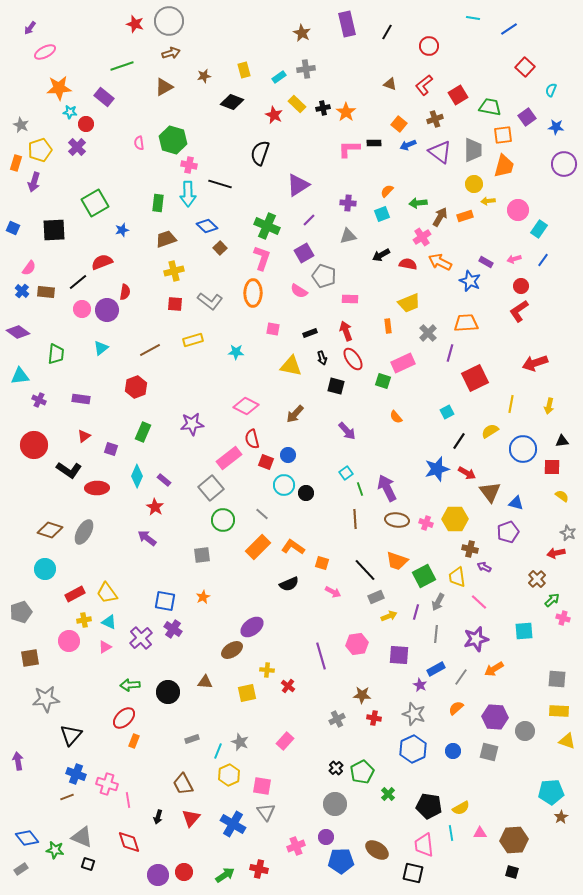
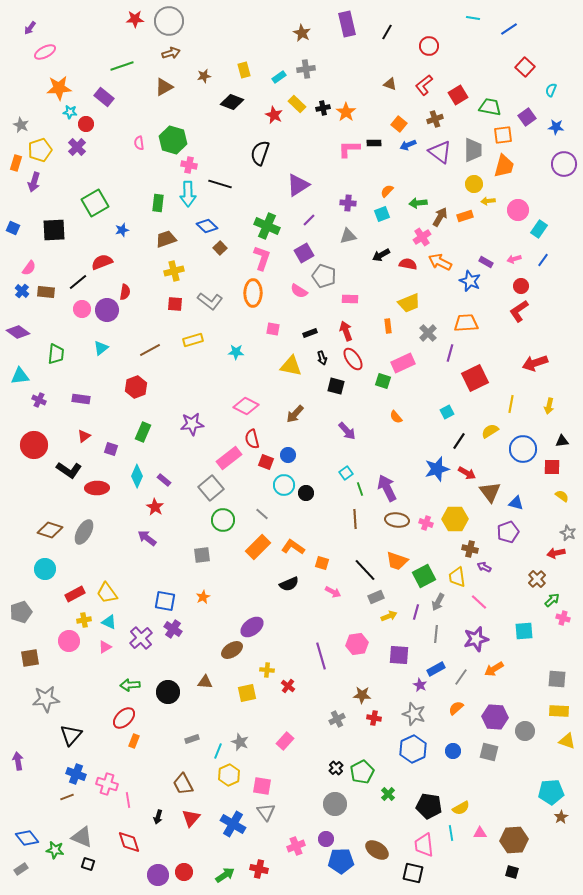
red star at (135, 24): moved 5 px up; rotated 18 degrees counterclockwise
purple circle at (326, 837): moved 2 px down
